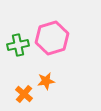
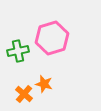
green cross: moved 6 px down
orange star: moved 2 px left, 3 px down; rotated 24 degrees clockwise
